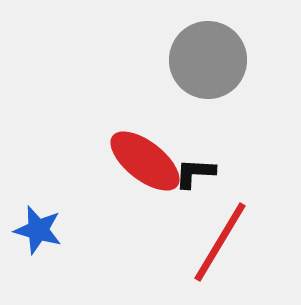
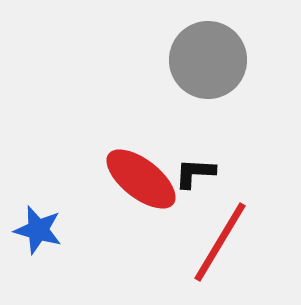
red ellipse: moved 4 px left, 18 px down
